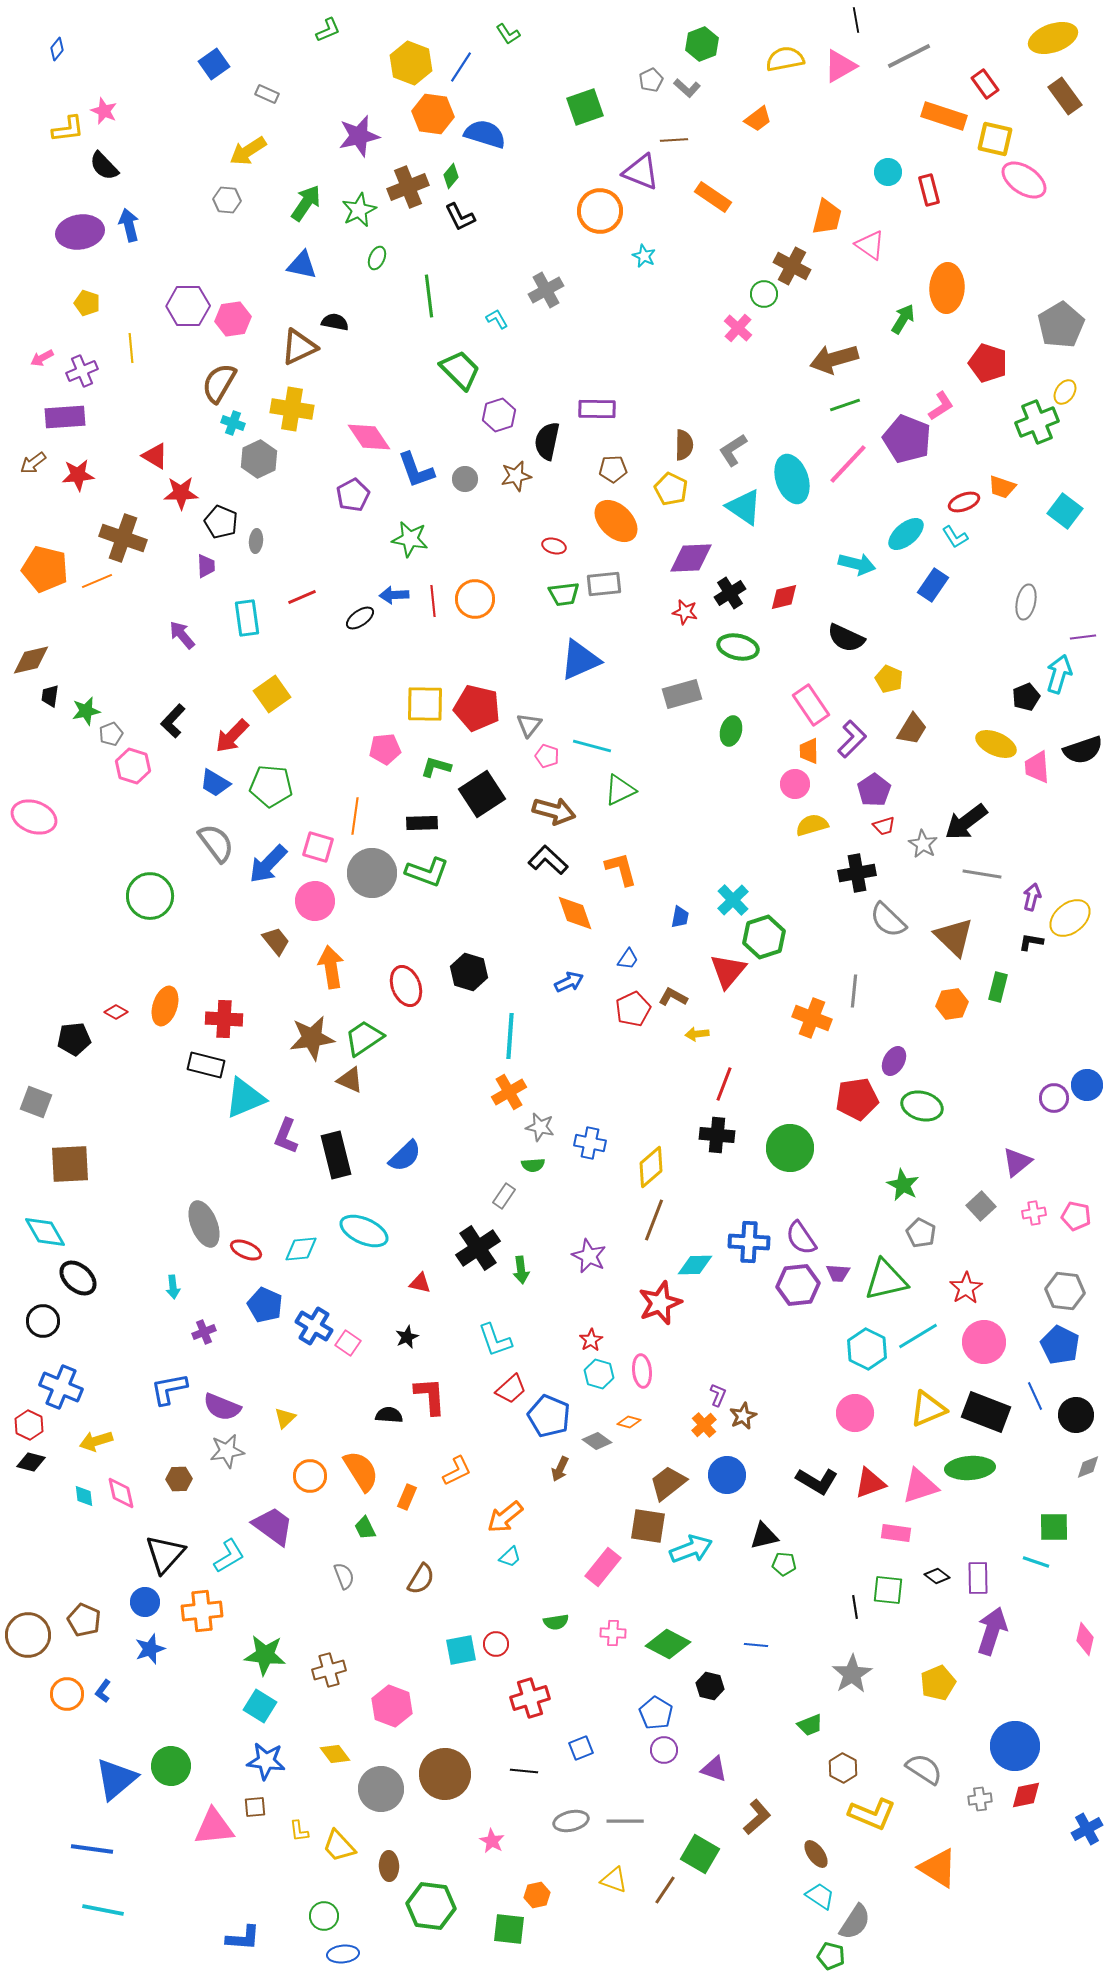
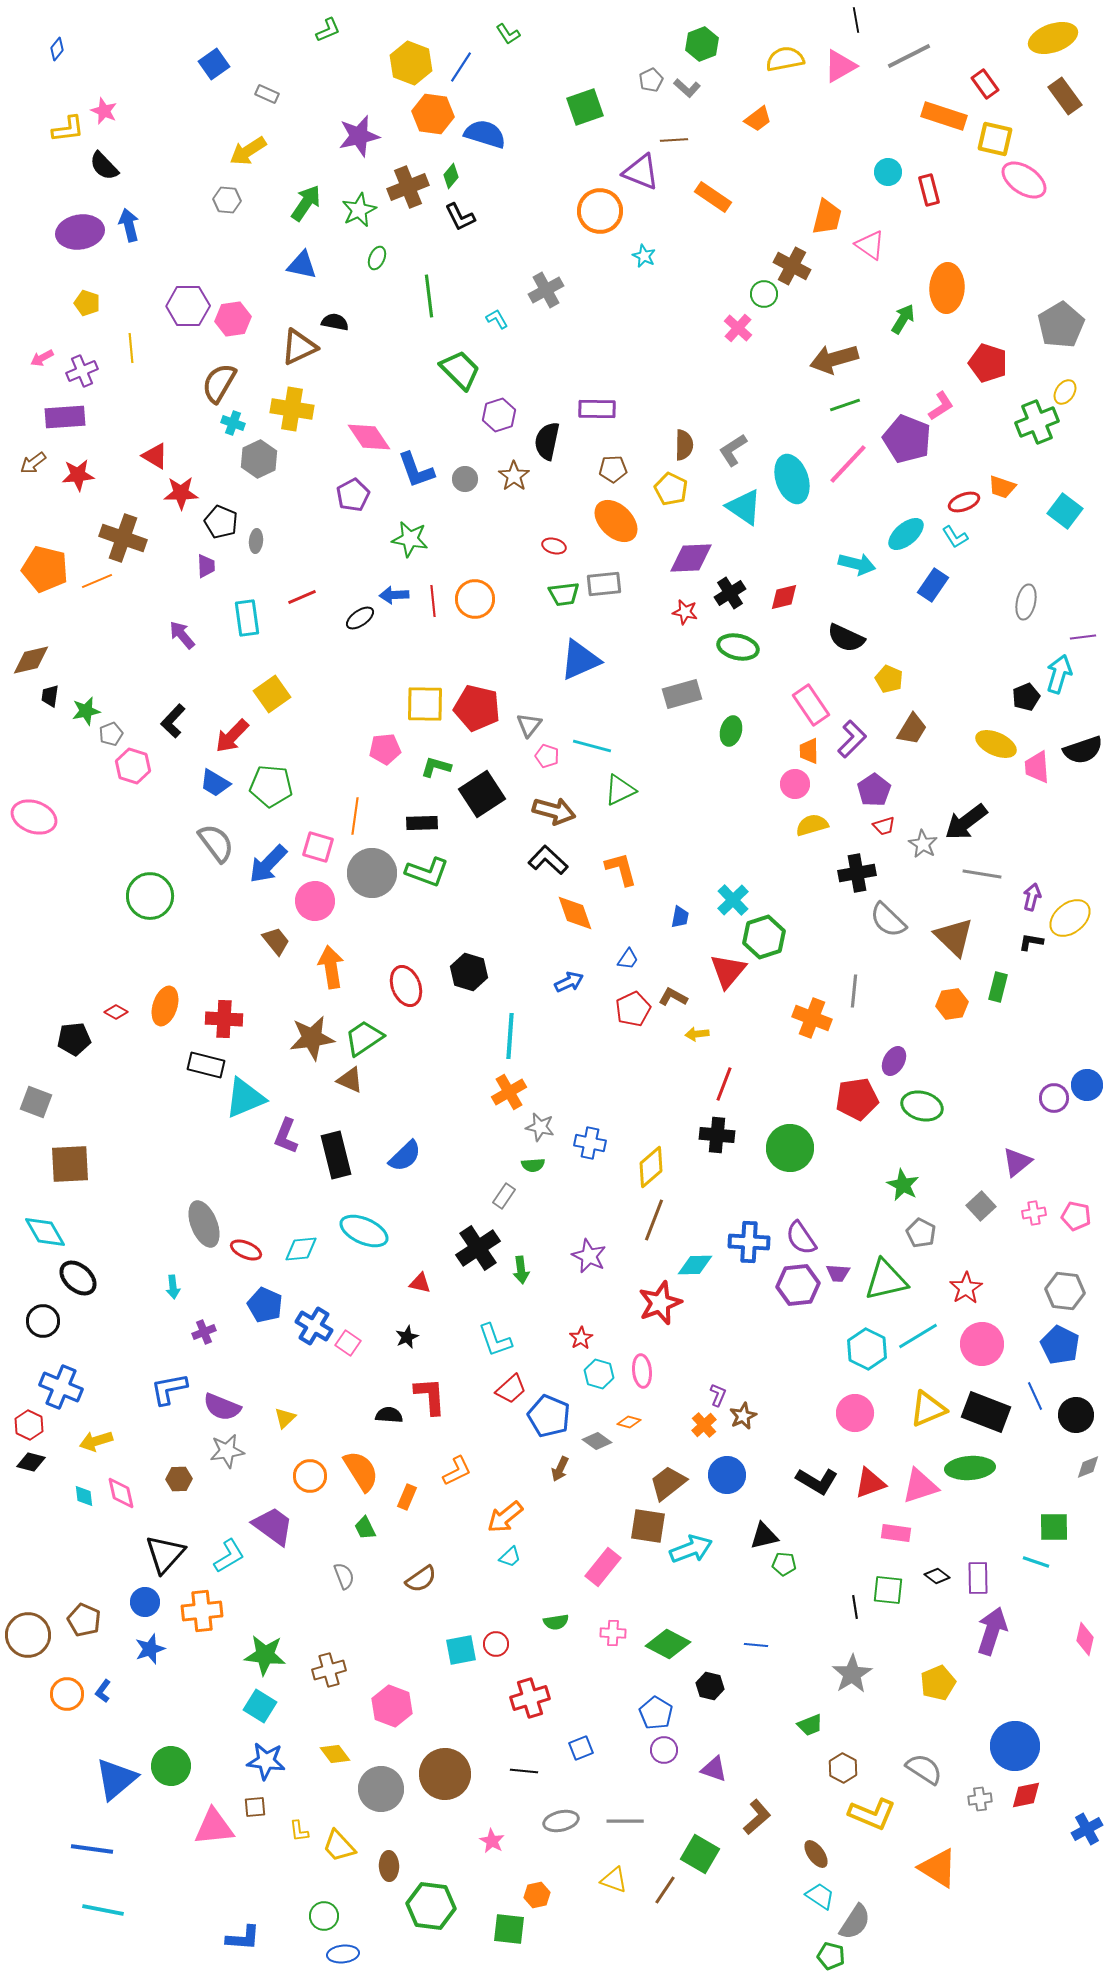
brown star at (516, 476): moved 2 px left; rotated 24 degrees counterclockwise
red star at (591, 1340): moved 10 px left, 2 px up
pink circle at (984, 1342): moved 2 px left, 2 px down
brown semicircle at (421, 1579): rotated 24 degrees clockwise
gray ellipse at (571, 1821): moved 10 px left
